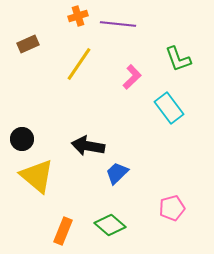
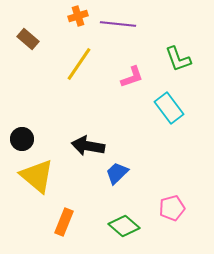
brown rectangle: moved 5 px up; rotated 65 degrees clockwise
pink L-shape: rotated 25 degrees clockwise
green diamond: moved 14 px right, 1 px down
orange rectangle: moved 1 px right, 9 px up
